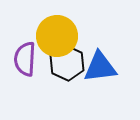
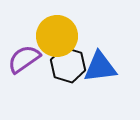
purple semicircle: moved 1 px left; rotated 52 degrees clockwise
black hexagon: moved 1 px right, 2 px down; rotated 8 degrees counterclockwise
